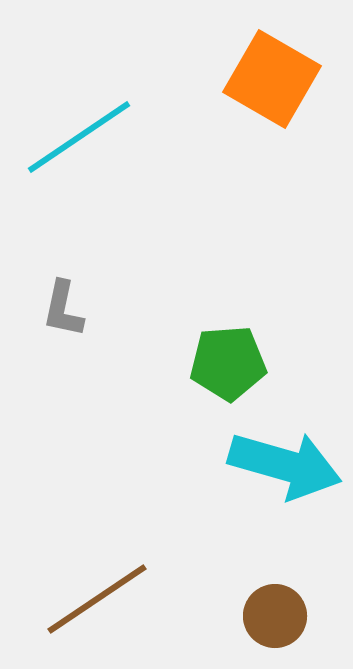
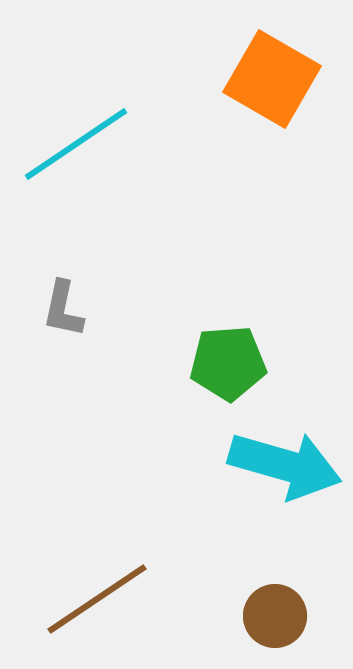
cyan line: moved 3 px left, 7 px down
